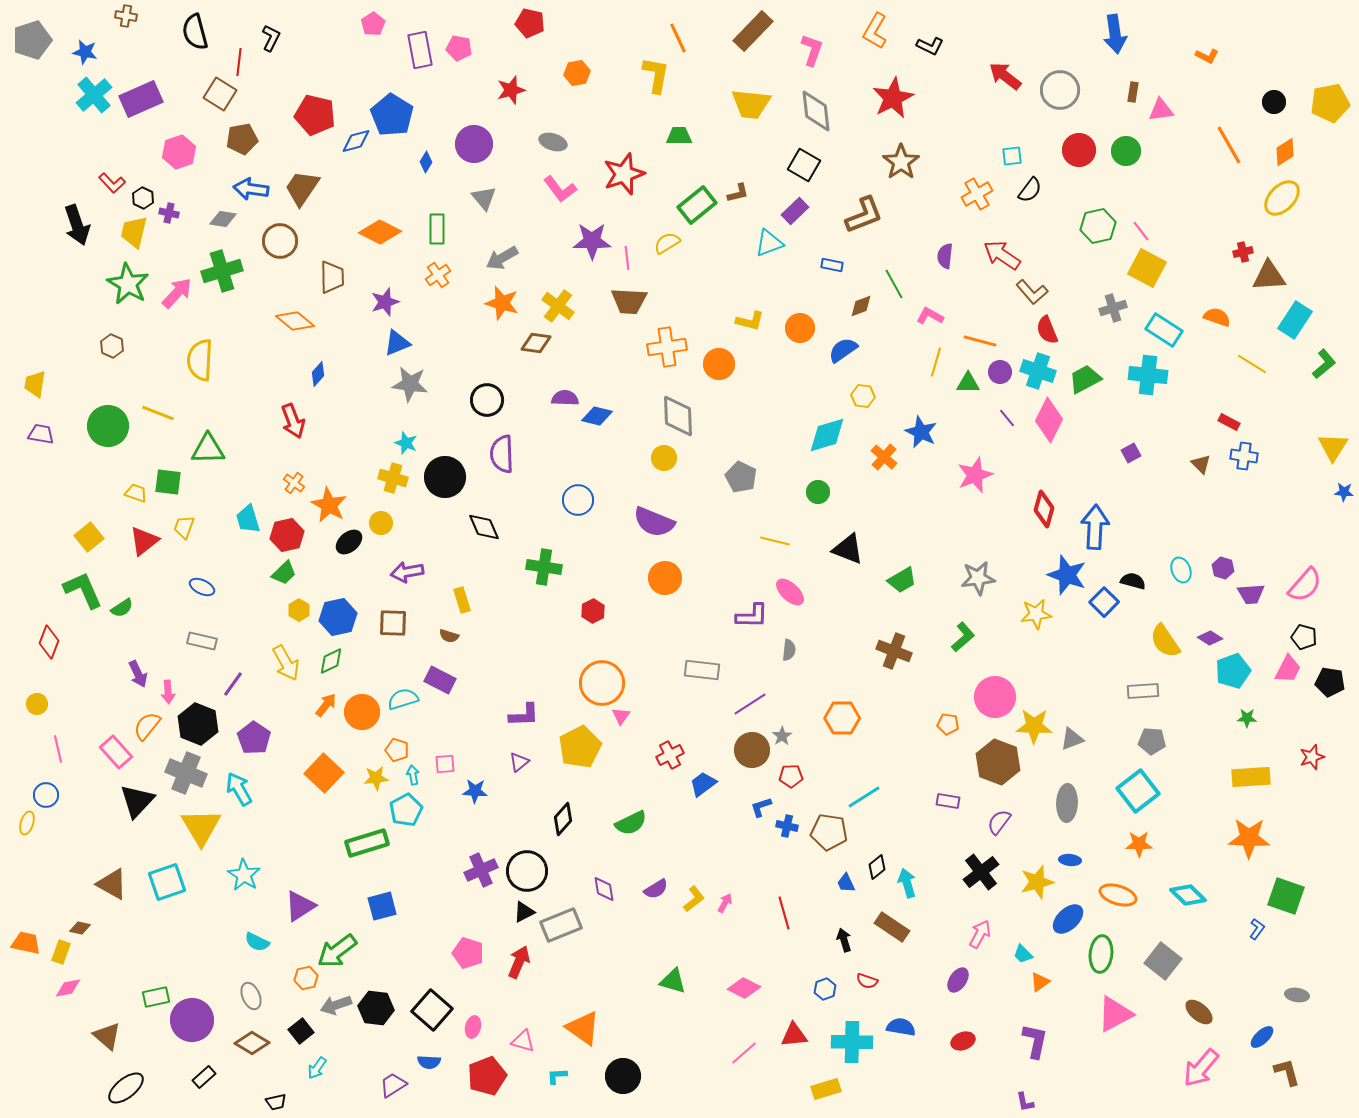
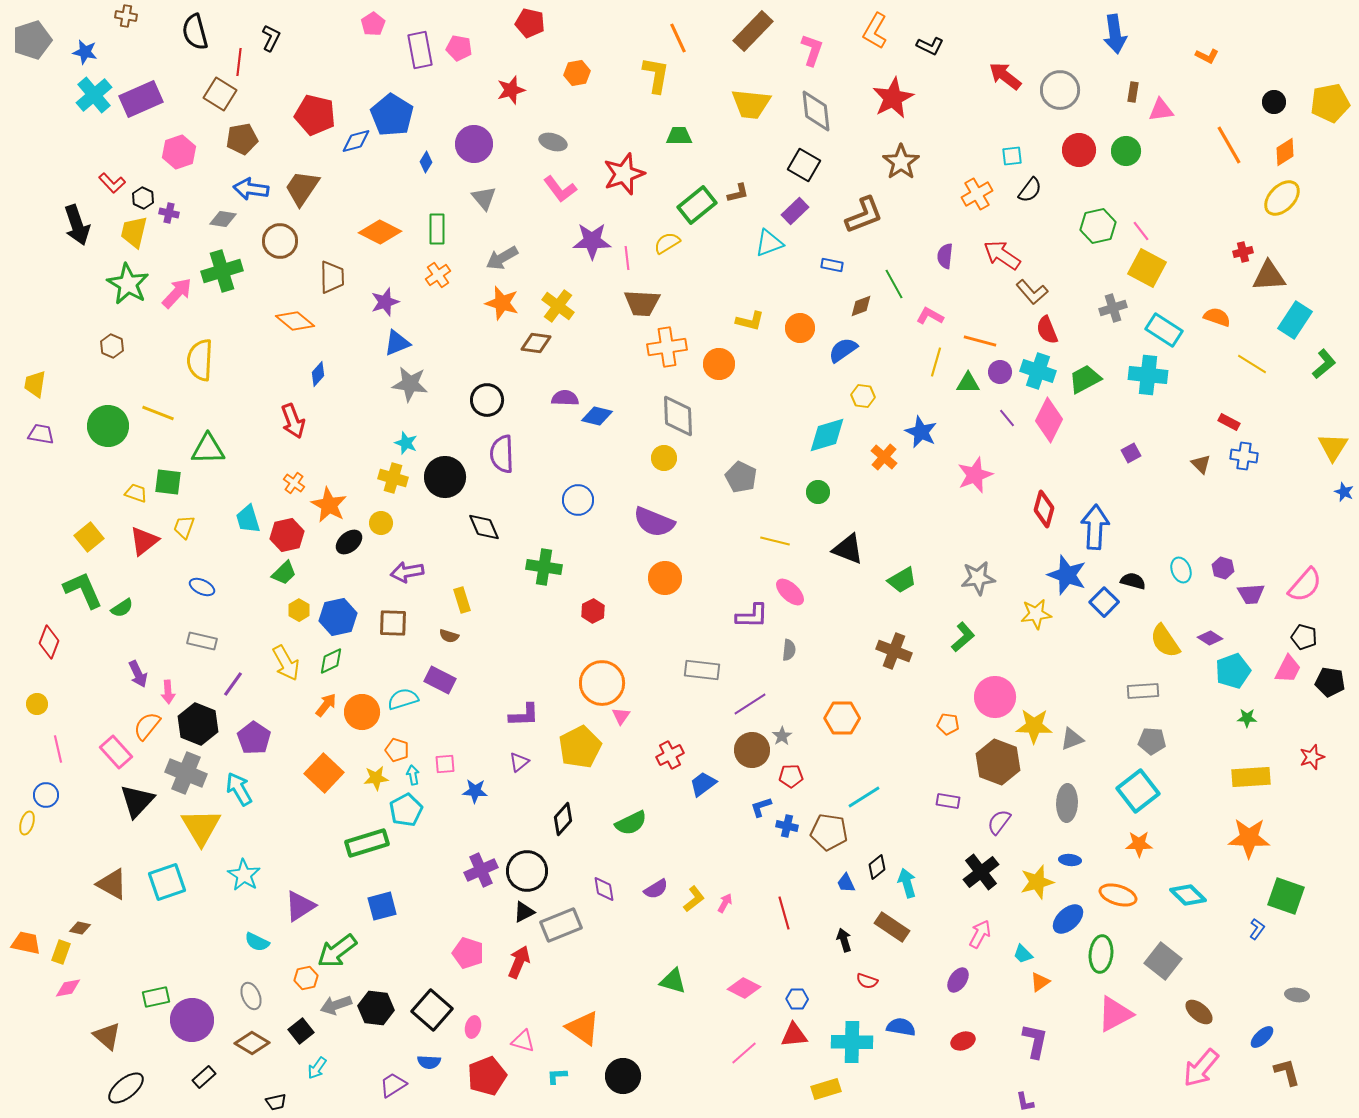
brown trapezoid at (629, 301): moved 13 px right, 2 px down
blue star at (1344, 492): rotated 18 degrees clockwise
blue hexagon at (825, 989): moved 28 px left, 10 px down; rotated 20 degrees clockwise
